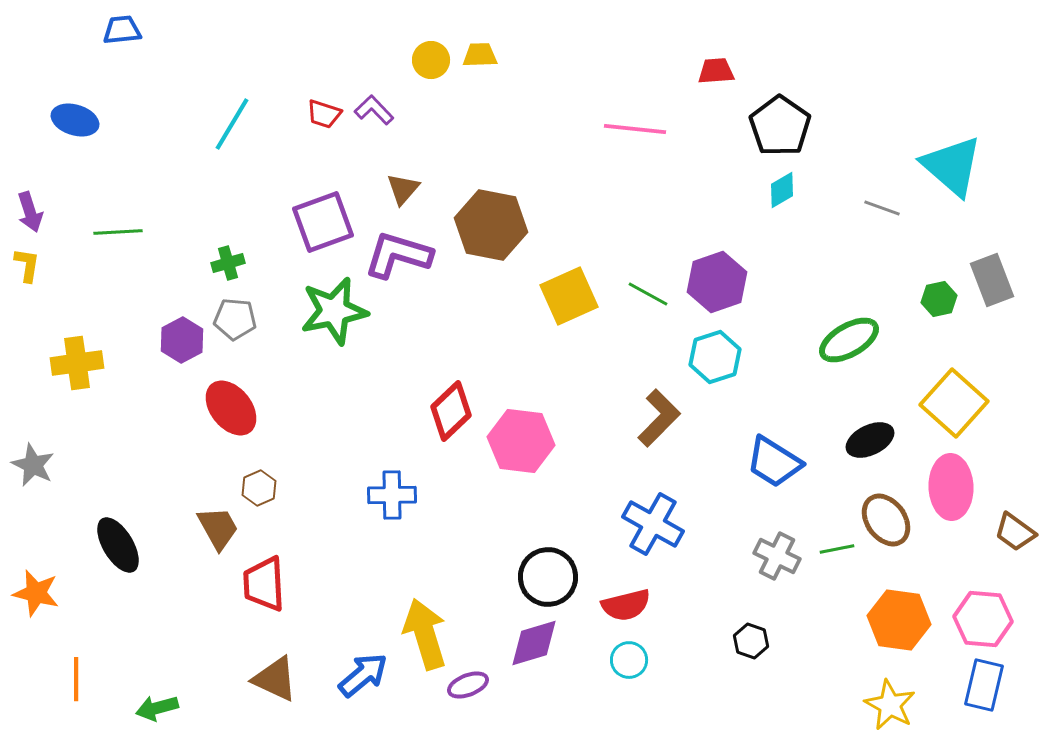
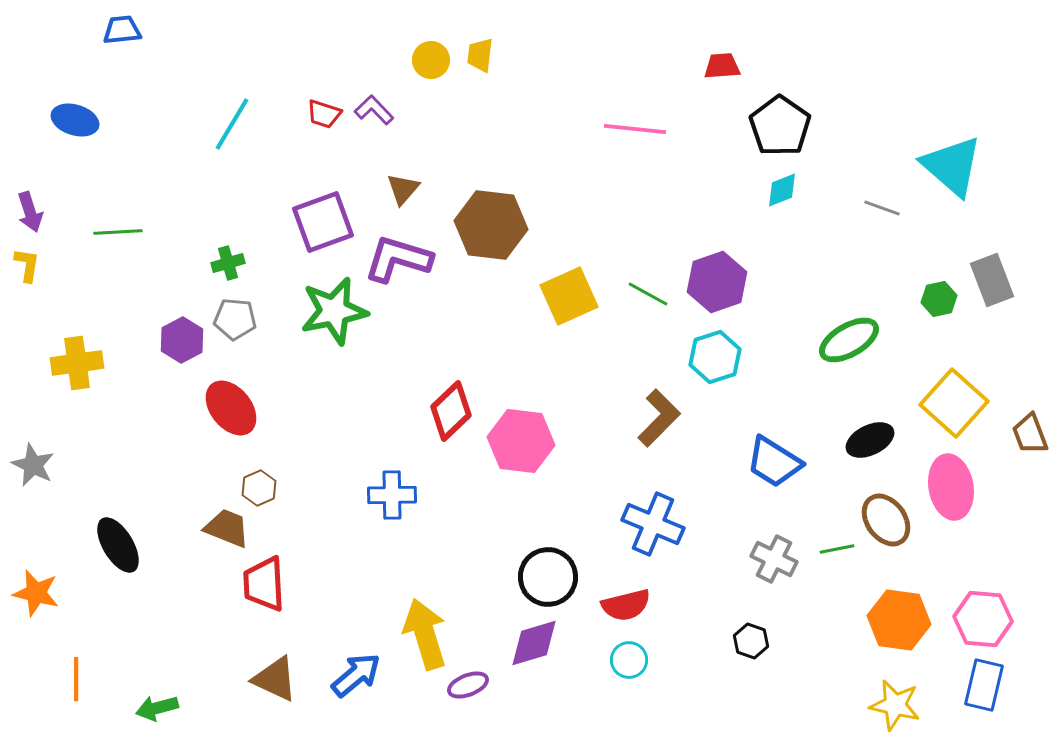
yellow trapezoid at (480, 55): rotated 81 degrees counterclockwise
red trapezoid at (716, 71): moved 6 px right, 5 px up
cyan diamond at (782, 190): rotated 9 degrees clockwise
brown hexagon at (491, 225): rotated 4 degrees counterclockwise
purple L-shape at (398, 255): moved 4 px down
pink ellipse at (951, 487): rotated 8 degrees counterclockwise
blue cross at (653, 524): rotated 6 degrees counterclockwise
brown trapezoid at (218, 528): moved 9 px right; rotated 39 degrees counterclockwise
brown trapezoid at (1015, 532): moved 15 px right, 98 px up; rotated 33 degrees clockwise
gray cross at (777, 556): moved 3 px left, 3 px down
blue arrow at (363, 675): moved 7 px left
yellow star at (890, 705): moved 5 px right; rotated 15 degrees counterclockwise
